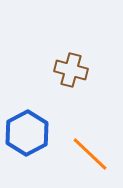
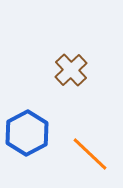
brown cross: rotated 32 degrees clockwise
